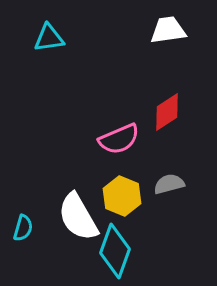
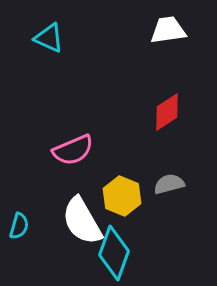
cyan triangle: rotated 32 degrees clockwise
pink semicircle: moved 46 px left, 11 px down
white semicircle: moved 4 px right, 4 px down
cyan semicircle: moved 4 px left, 2 px up
cyan diamond: moved 1 px left, 2 px down
